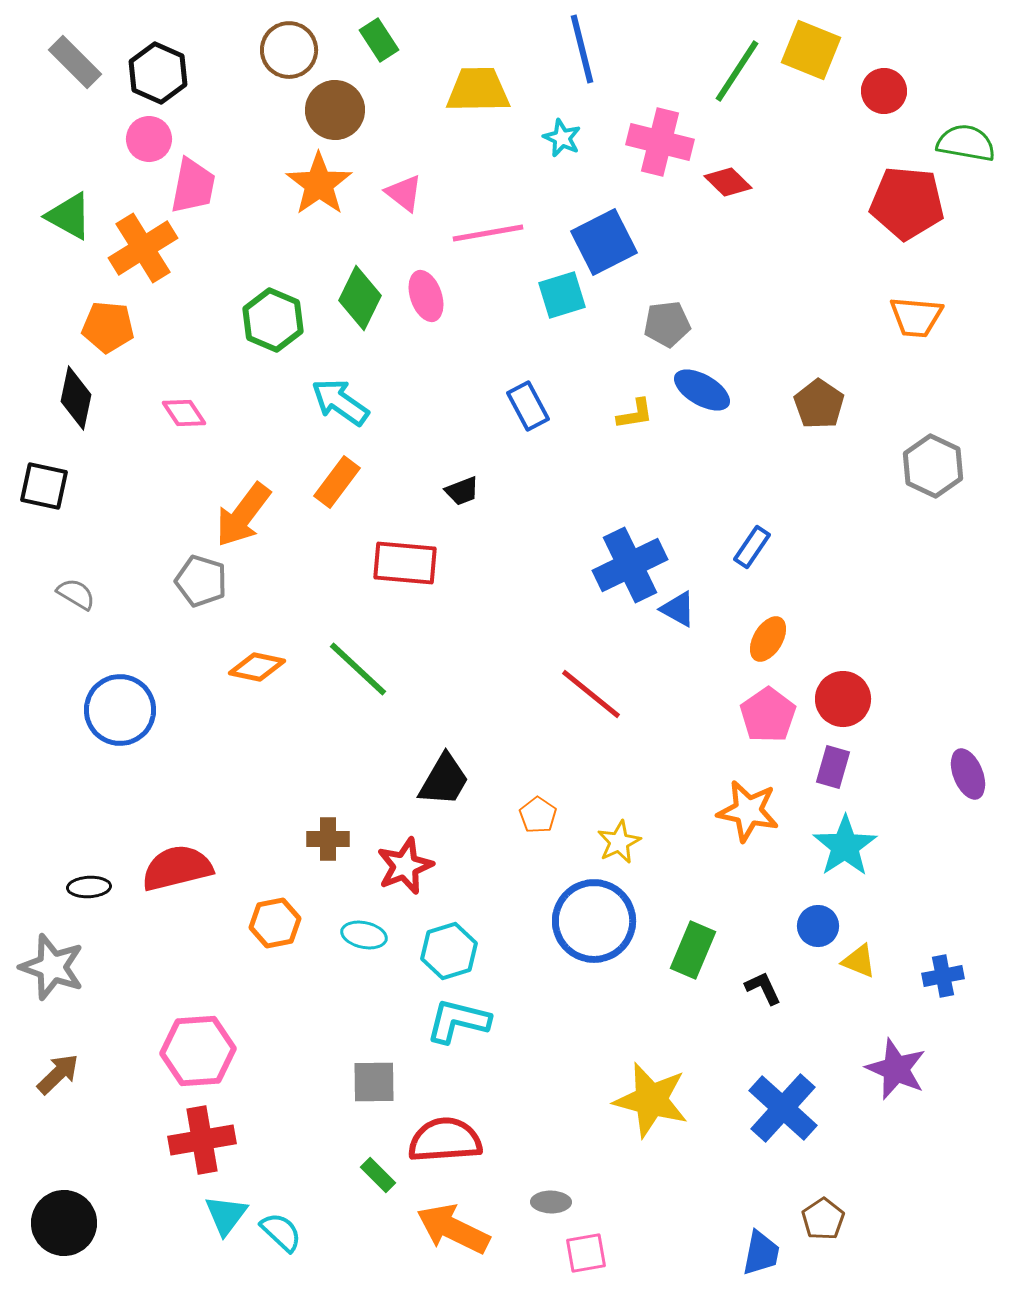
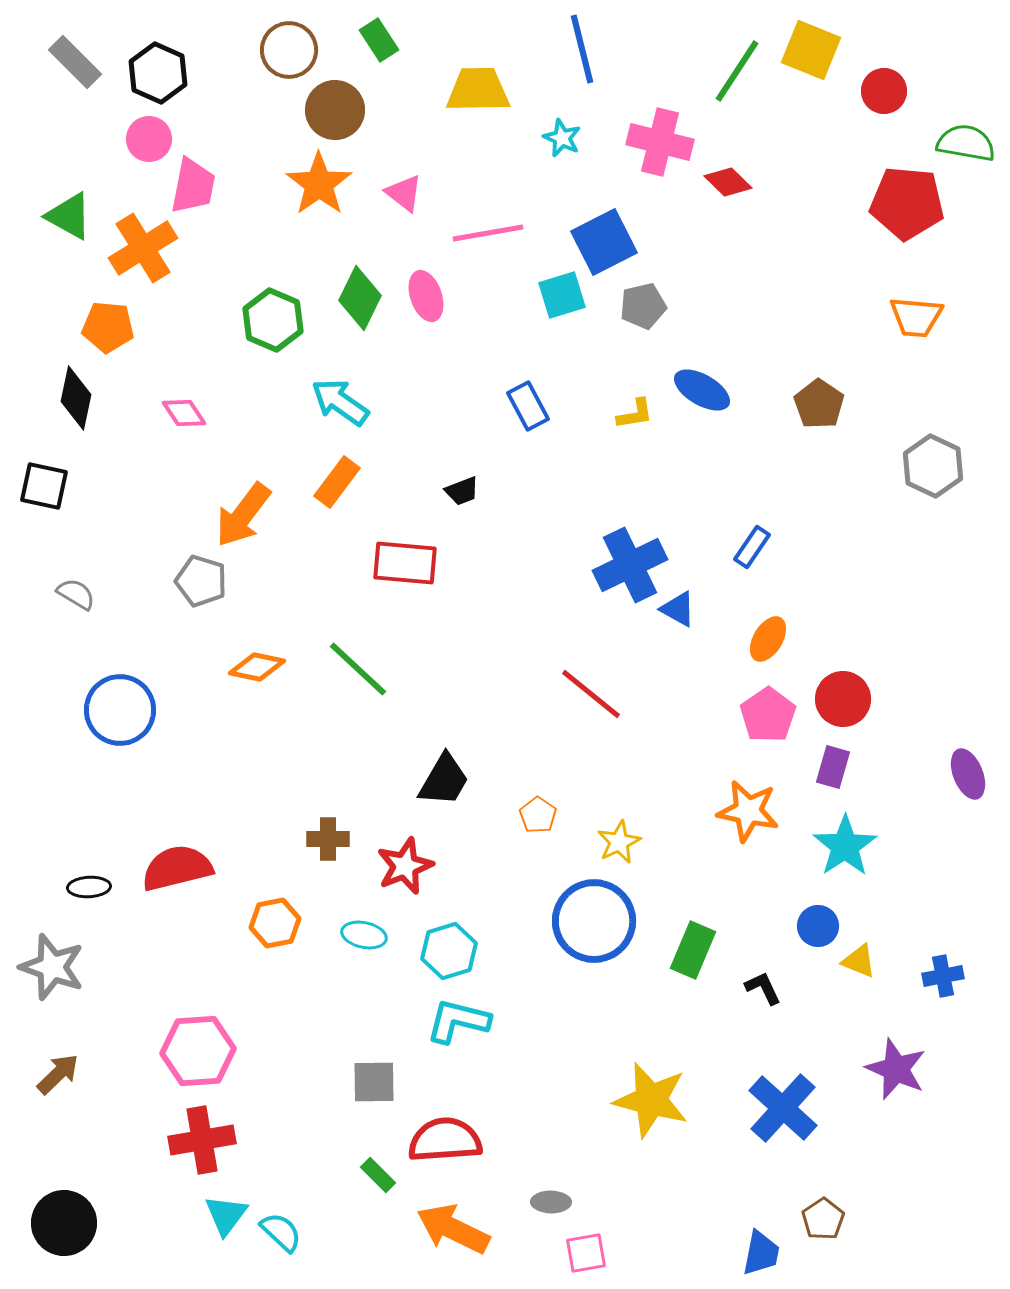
gray pentagon at (667, 324): moved 24 px left, 18 px up; rotated 6 degrees counterclockwise
